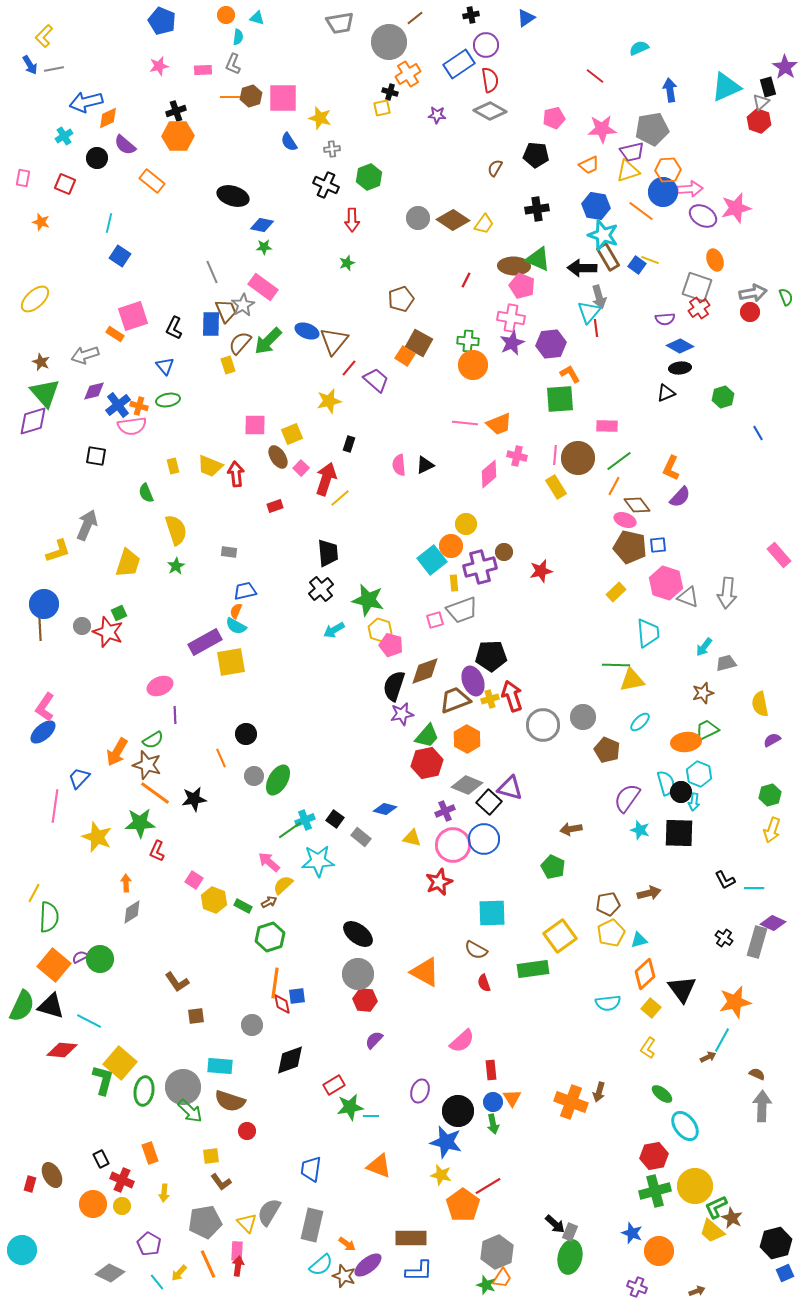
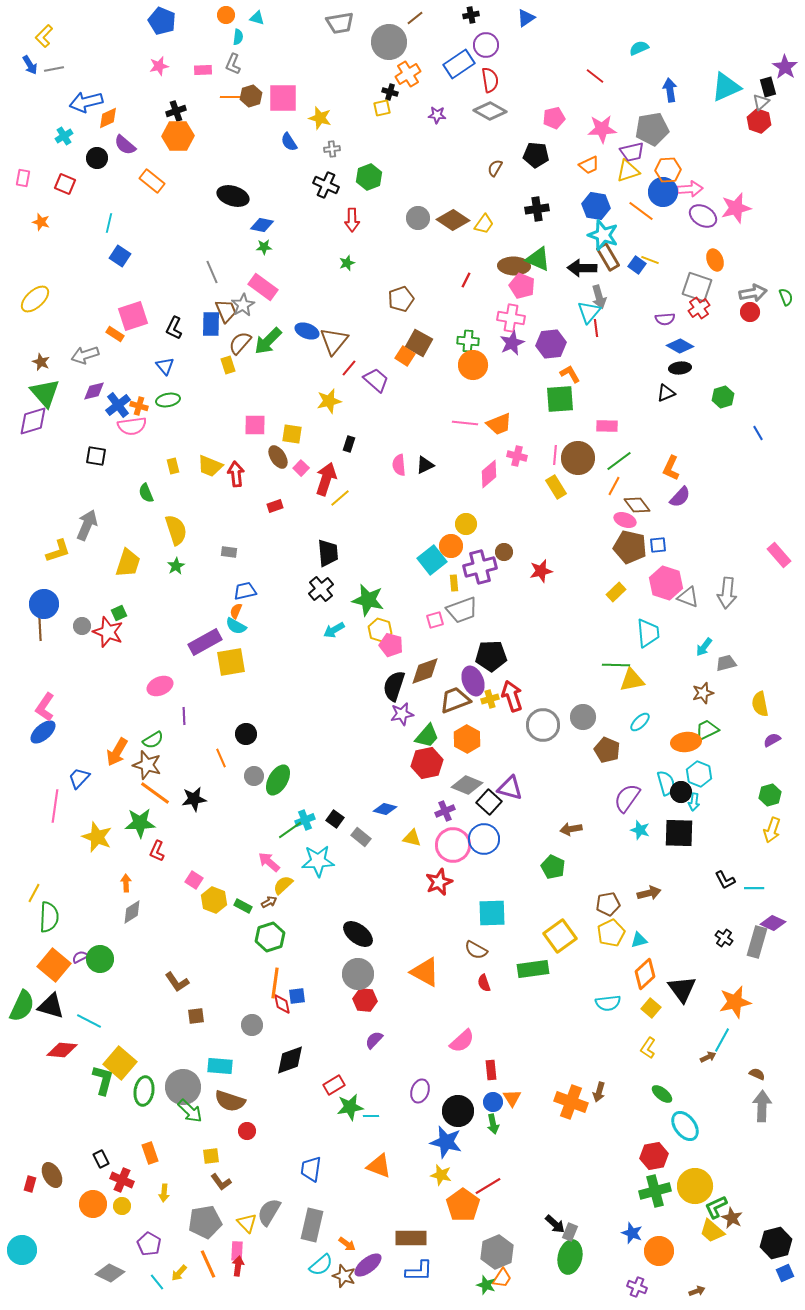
yellow square at (292, 434): rotated 30 degrees clockwise
purple line at (175, 715): moved 9 px right, 1 px down
